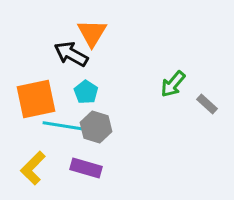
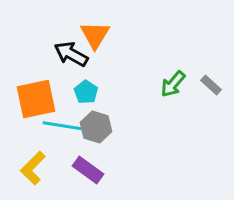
orange triangle: moved 3 px right, 2 px down
gray rectangle: moved 4 px right, 19 px up
purple rectangle: moved 2 px right, 2 px down; rotated 20 degrees clockwise
